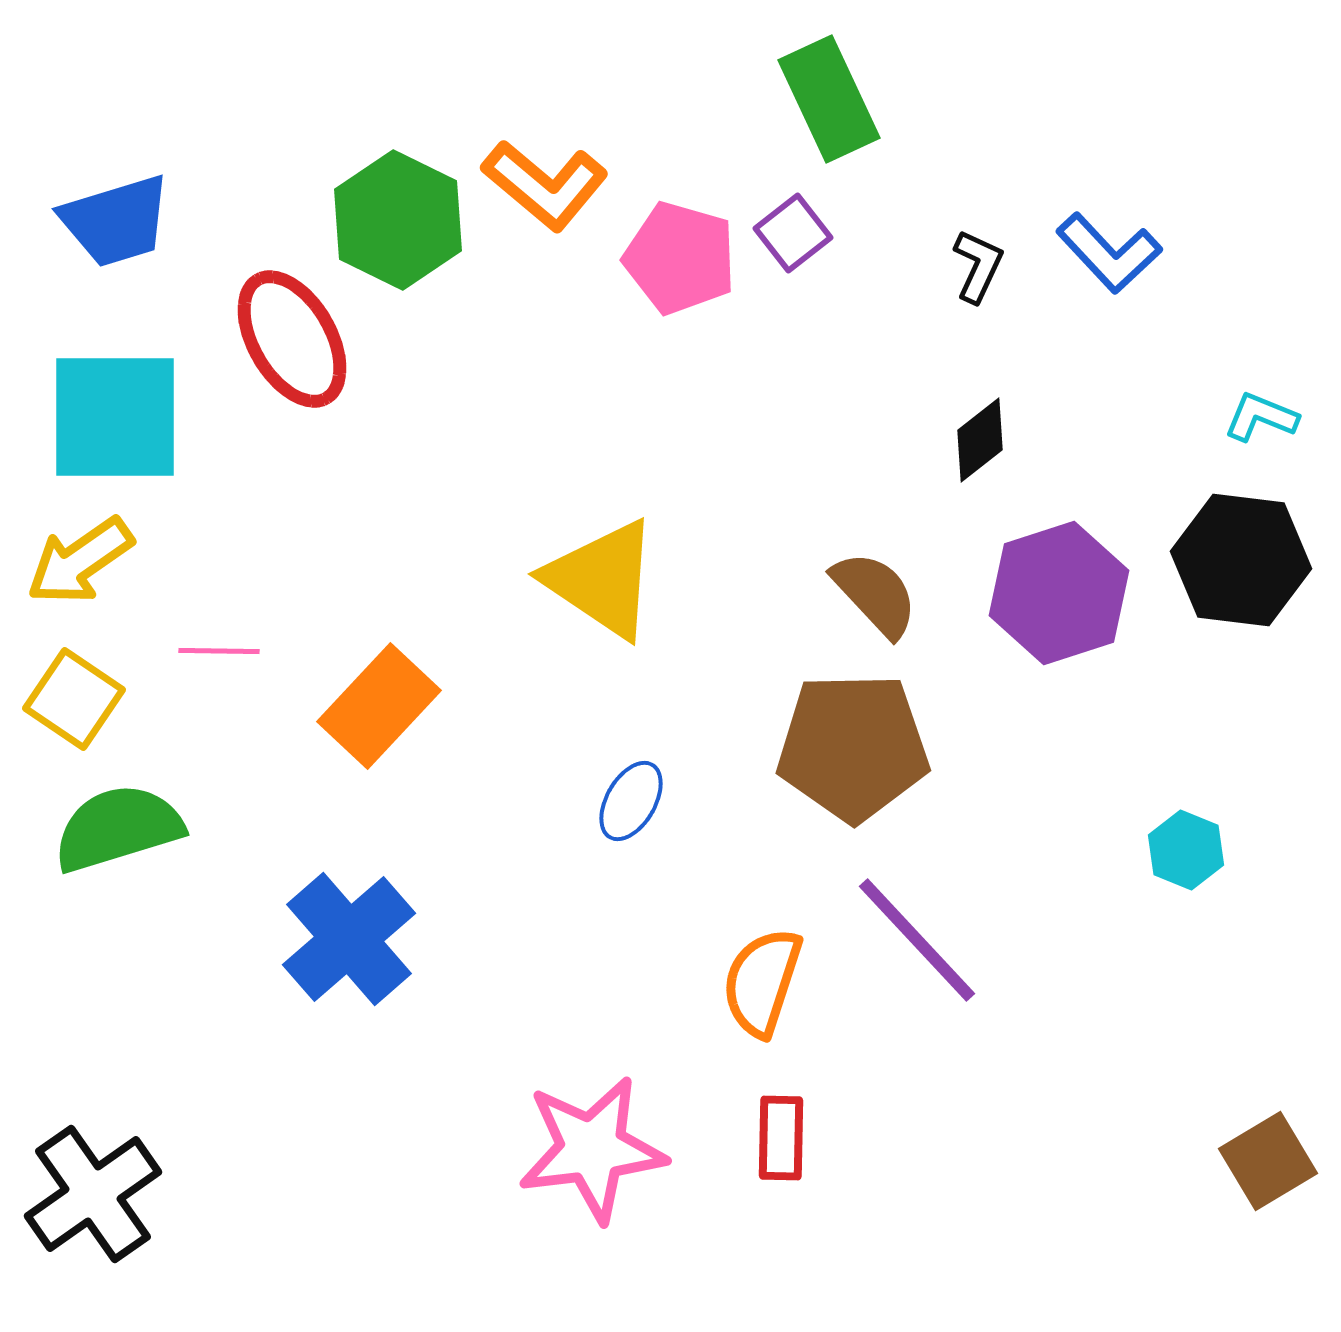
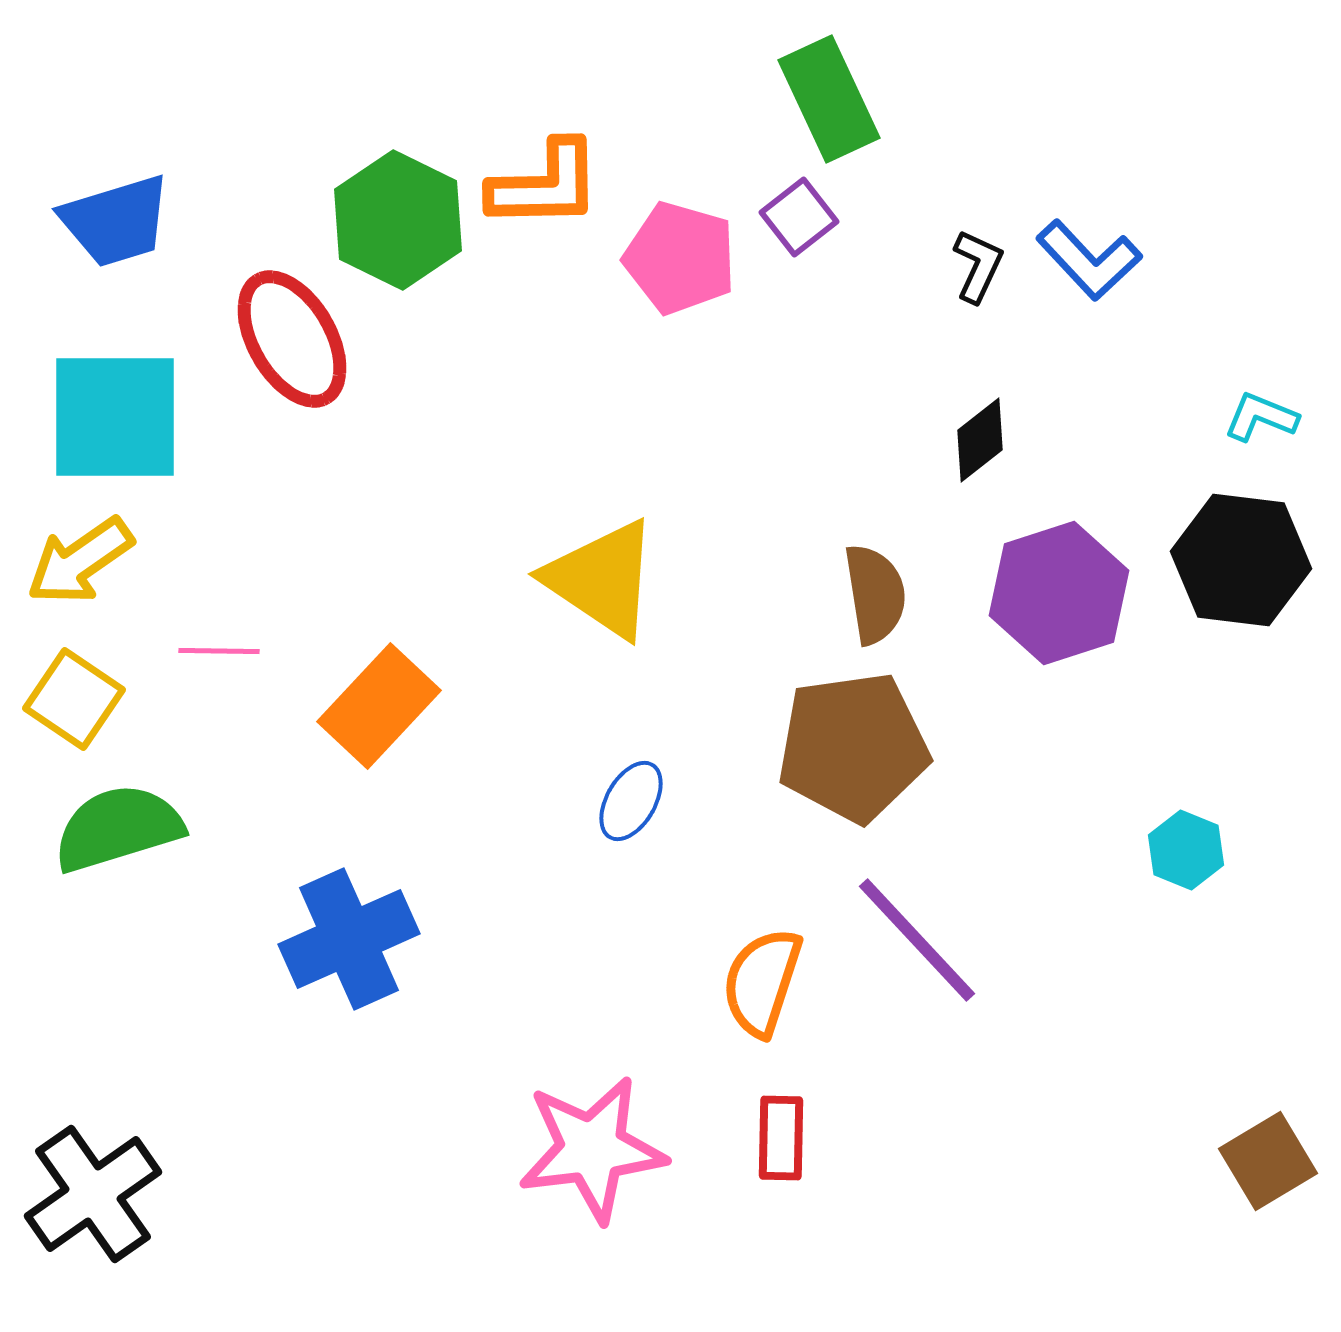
orange L-shape: rotated 41 degrees counterclockwise
purple square: moved 6 px right, 16 px up
blue L-shape: moved 20 px left, 7 px down
brown semicircle: rotated 34 degrees clockwise
brown pentagon: rotated 7 degrees counterclockwise
blue cross: rotated 17 degrees clockwise
